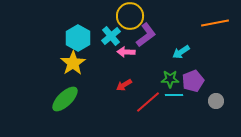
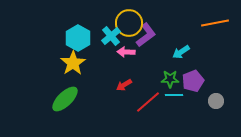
yellow circle: moved 1 px left, 7 px down
